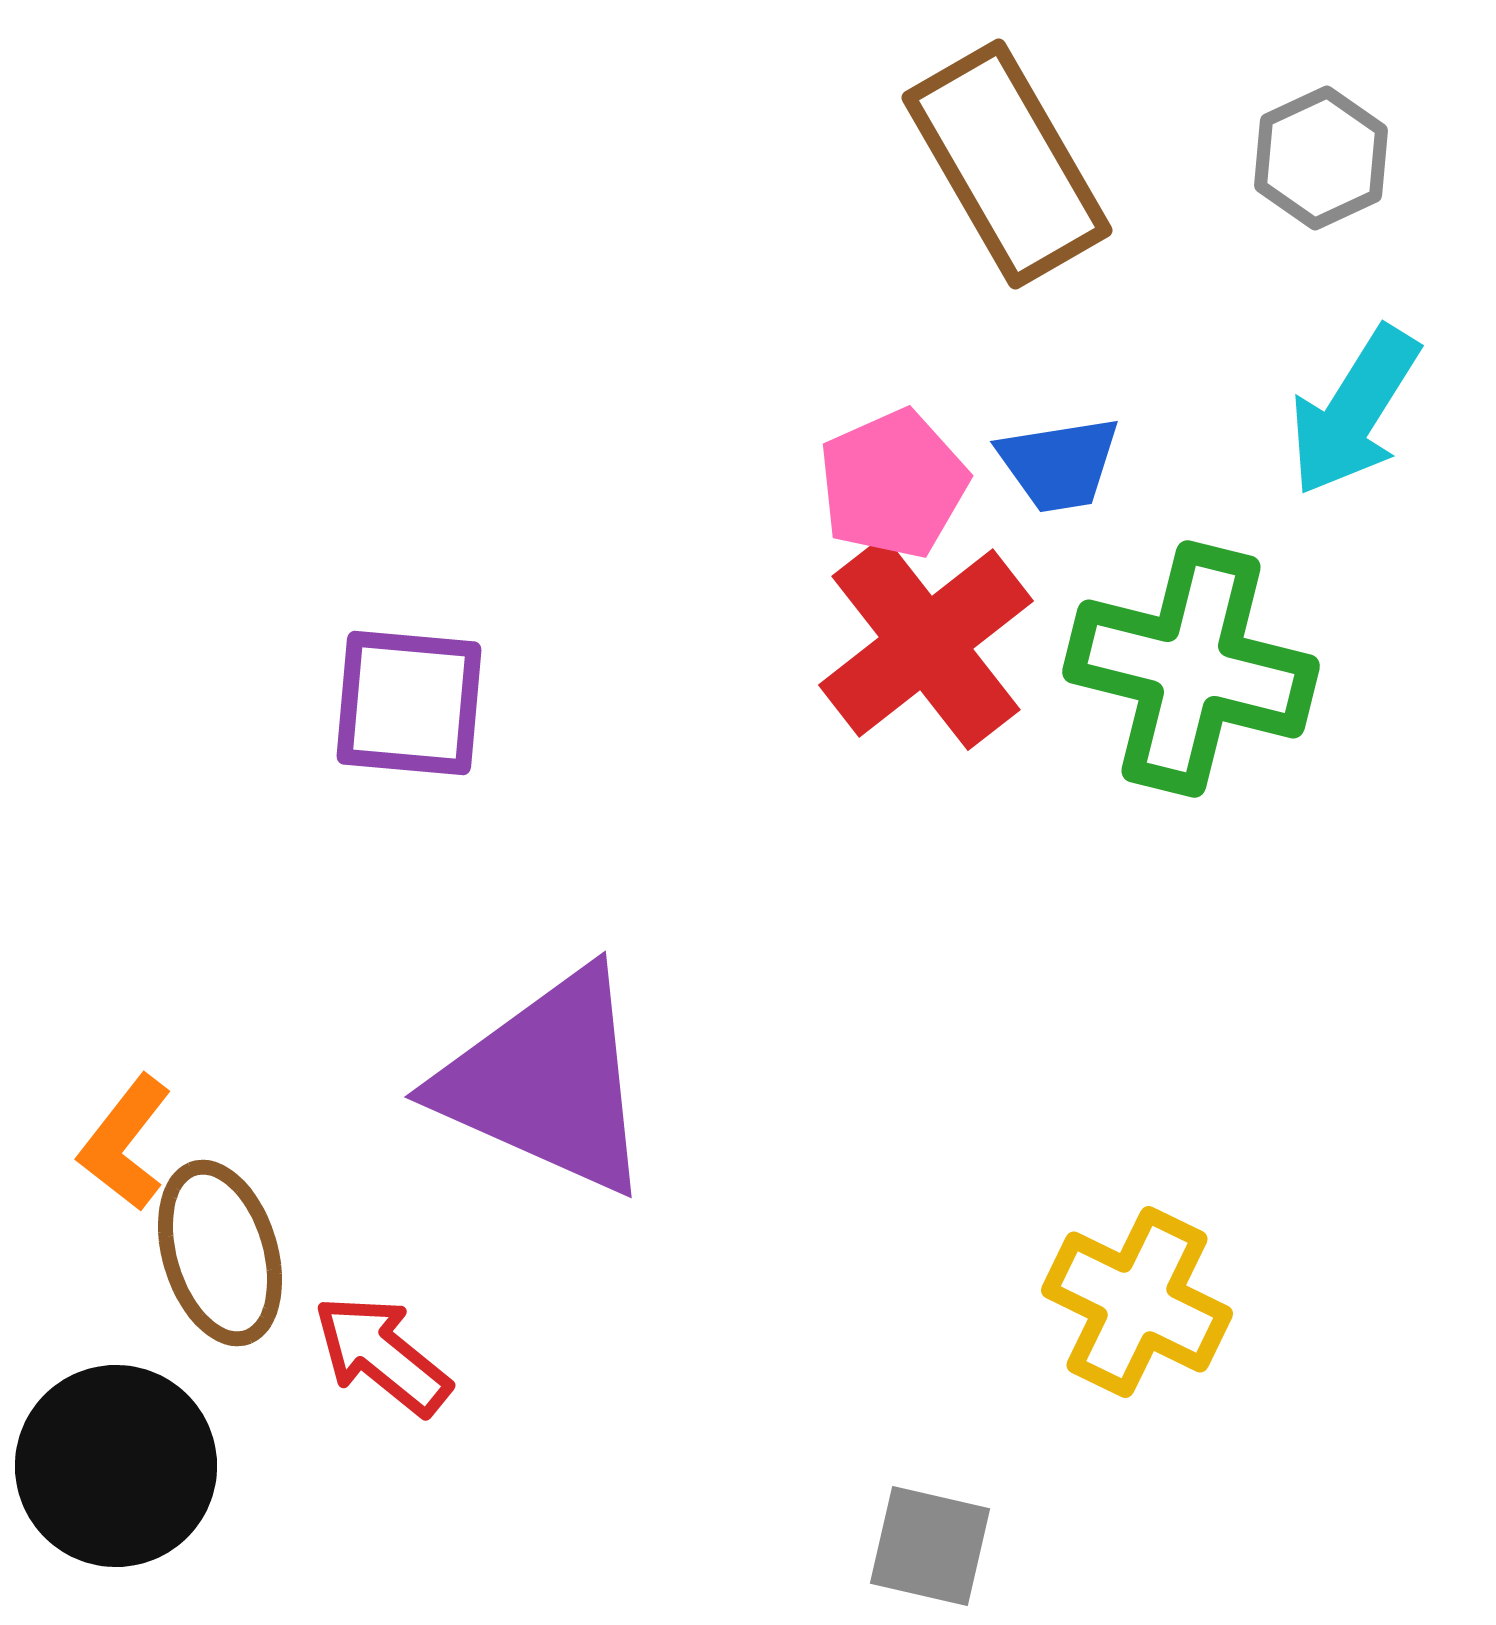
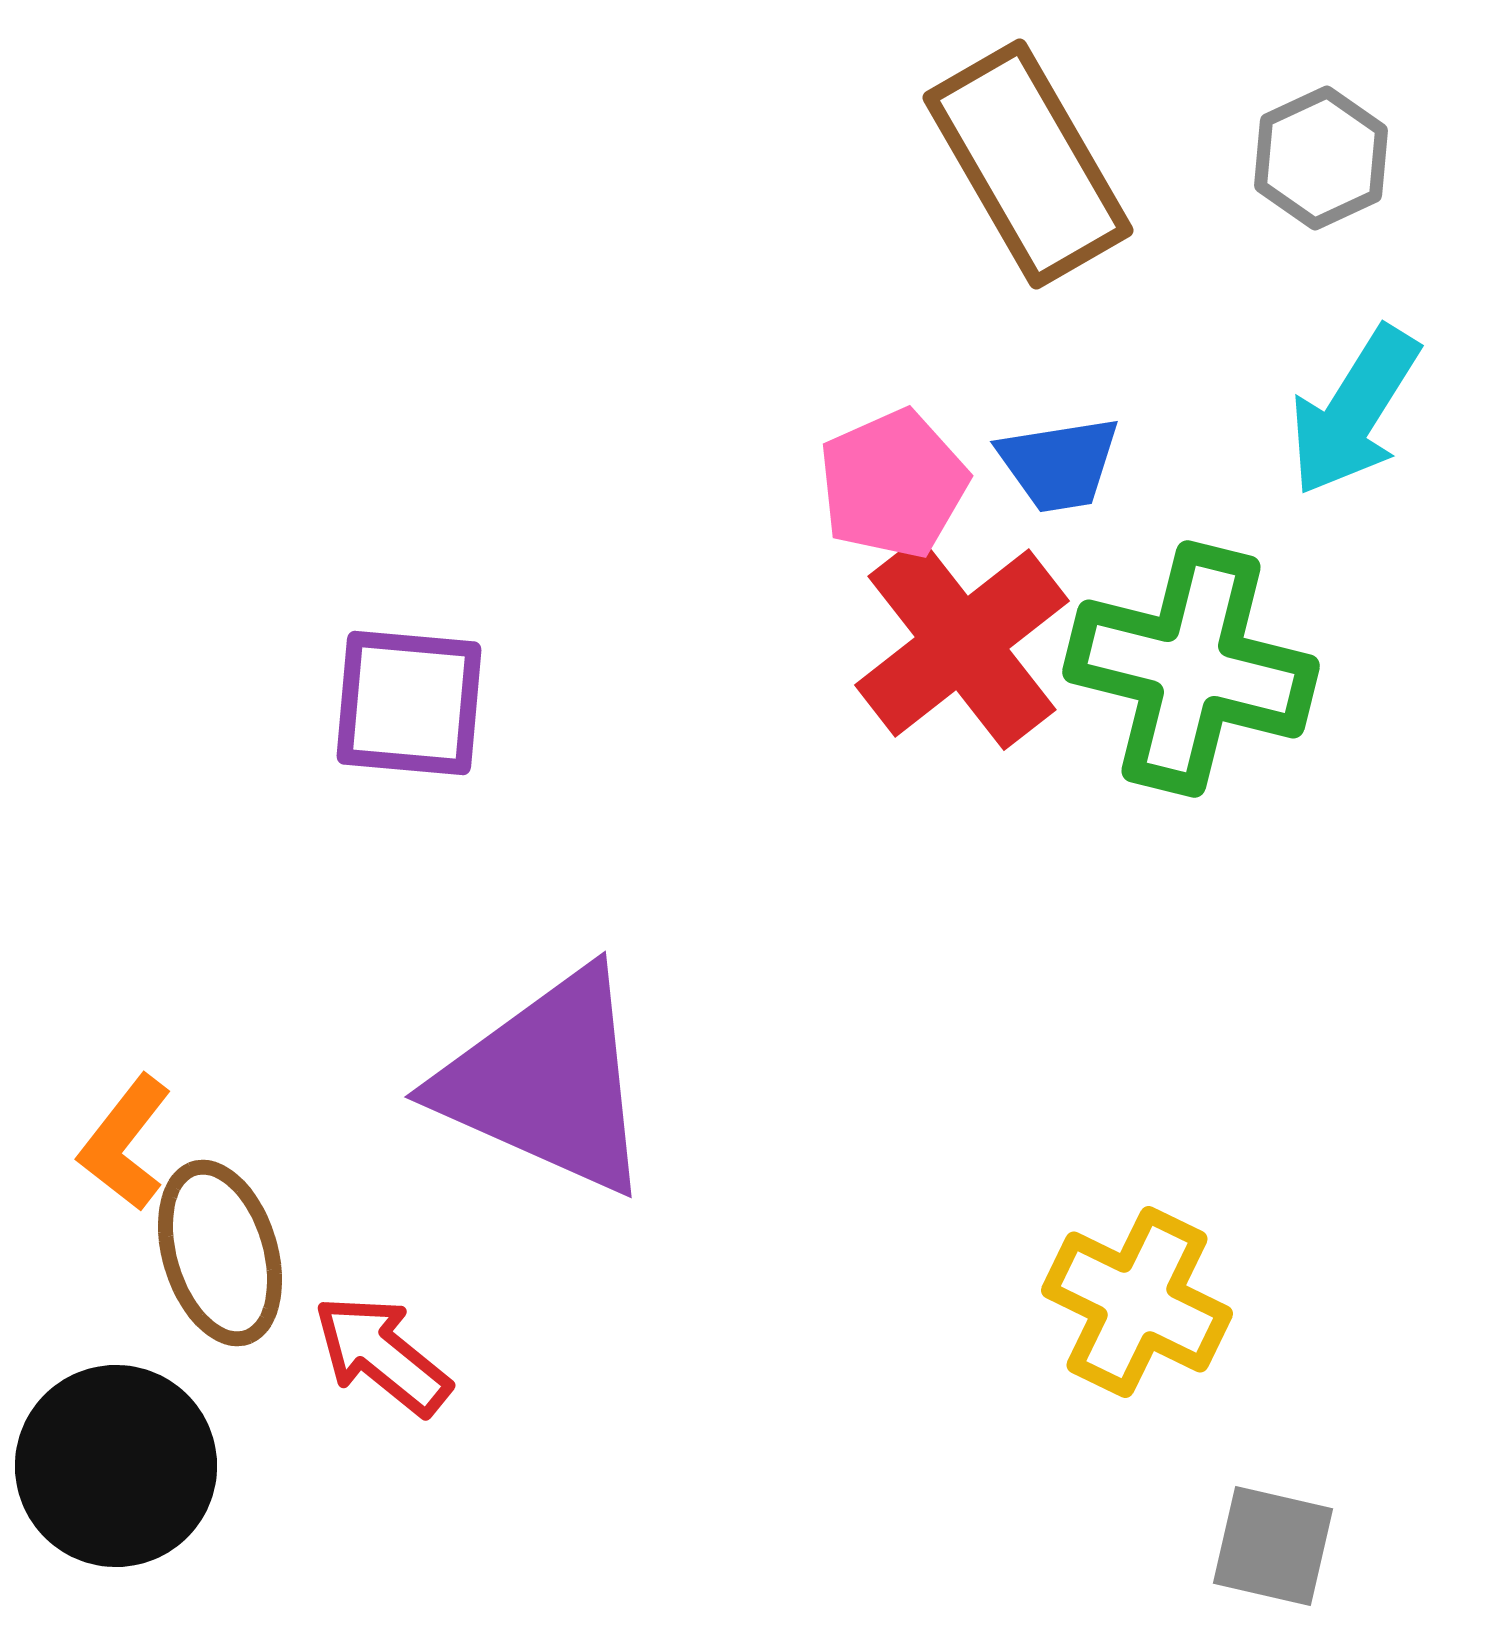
brown rectangle: moved 21 px right
red cross: moved 36 px right
gray square: moved 343 px right
